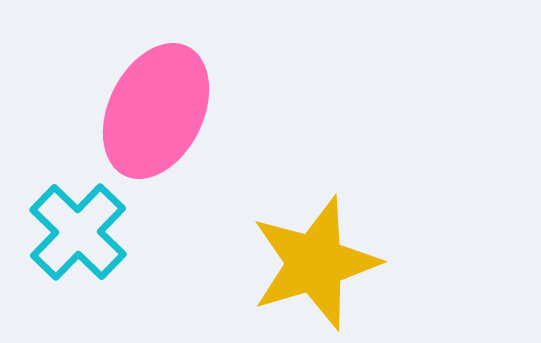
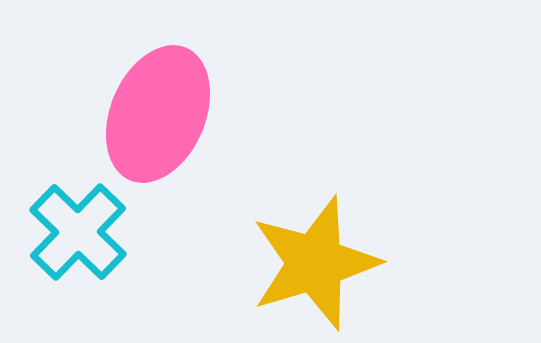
pink ellipse: moved 2 px right, 3 px down; rotated 3 degrees counterclockwise
